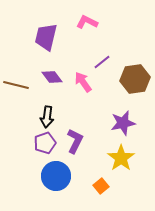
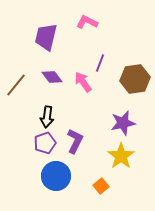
purple line: moved 2 px left, 1 px down; rotated 30 degrees counterclockwise
brown line: rotated 65 degrees counterclockwise
yellow star: moved 2 px up
